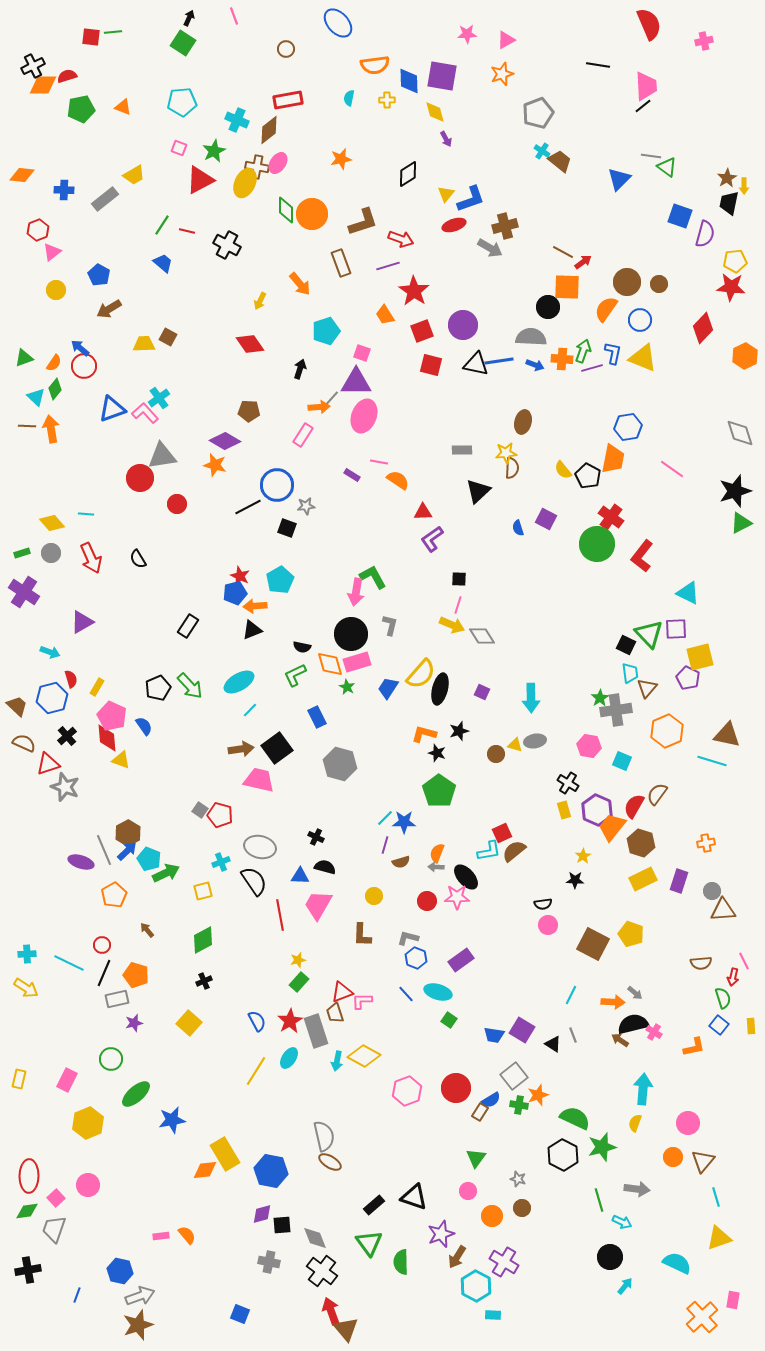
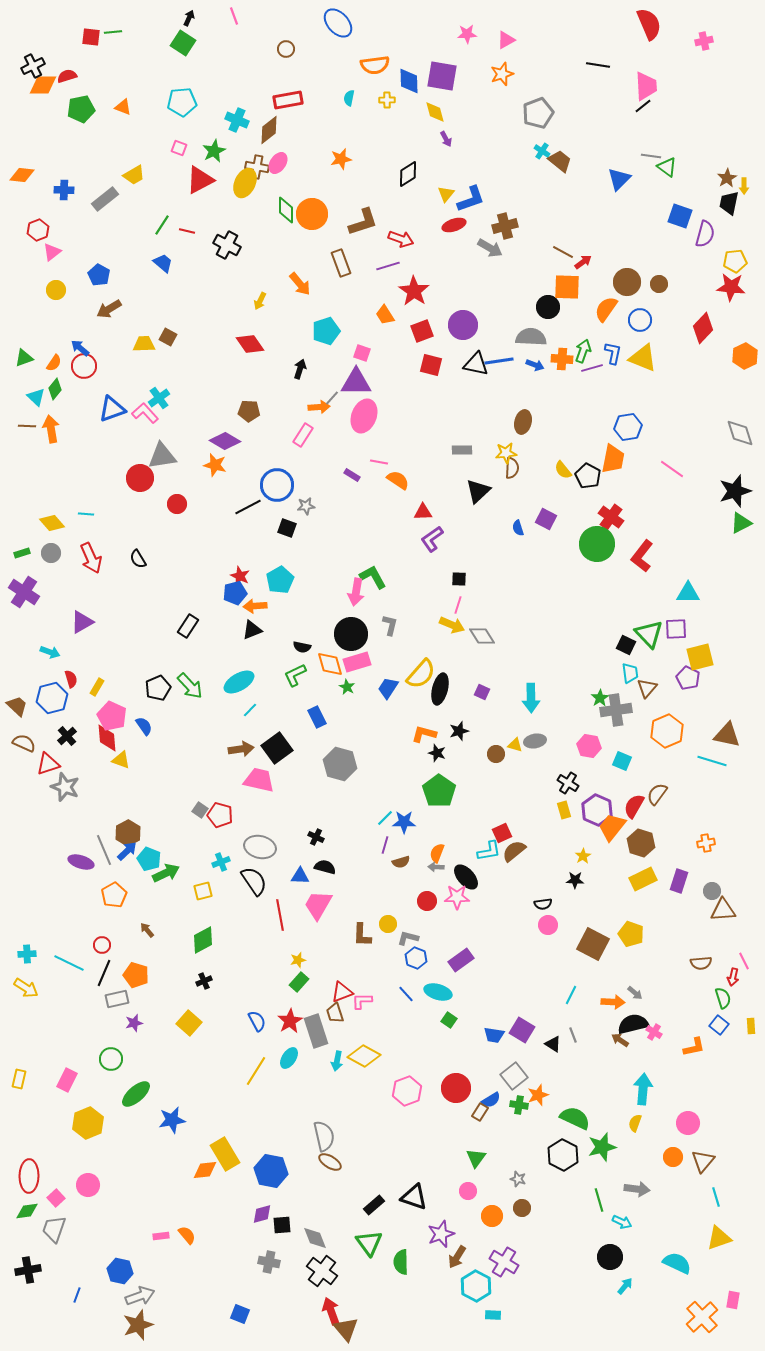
cyan triangle at (688, 593): rotated 25 degrees counterclockwise
yellow circle at (374, 896): moved 14 px right, 28 px down
